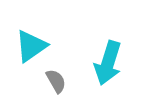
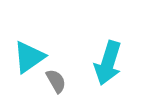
cyan triangle: moved 2 px left, 11 px down
